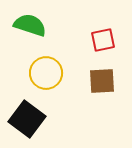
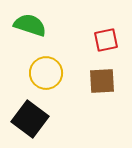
red square: moved 3 px right
black square: moved 3 px right
